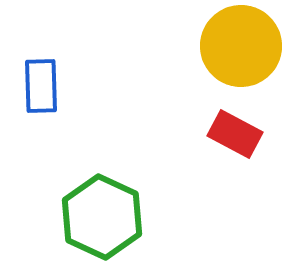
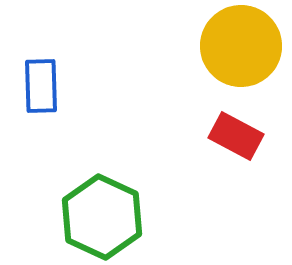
red rectangle: moved 1 px right, 2 px down
